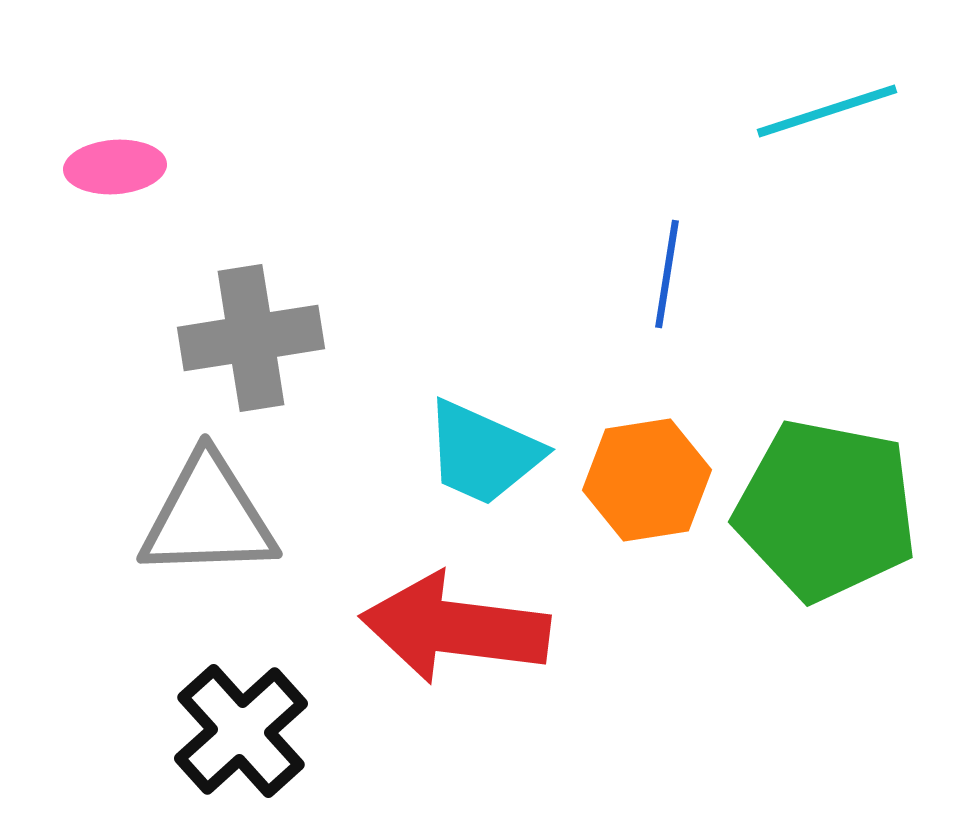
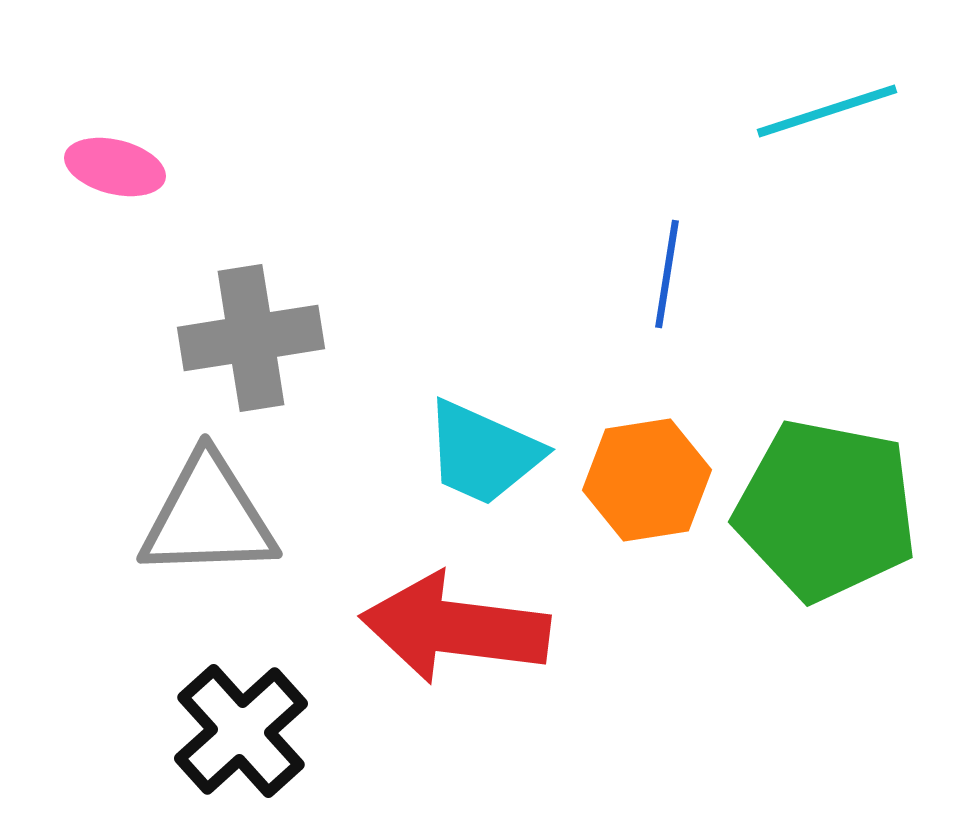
pink ellipse: rotated 18 degrees clockwise
